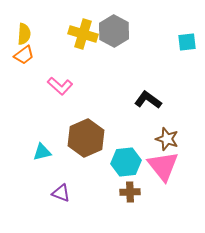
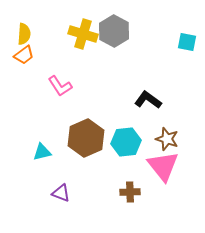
cyan square: rotated 18 degrees clockwise
pink L-shape: rotated 15 degrees clockwise
cyan hexagon: moved 20 px up
